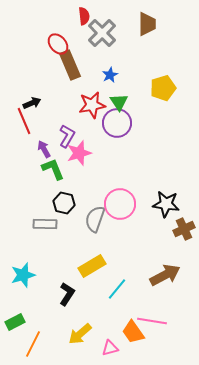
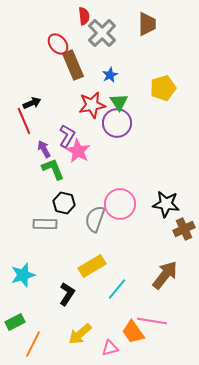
brown rectangle: moved 3 px right
pink star: moved 1 px left, 2 px up; rotated 25 degrees counterclockwise
brown arrow: rotated 24 degrees counterclockwise
